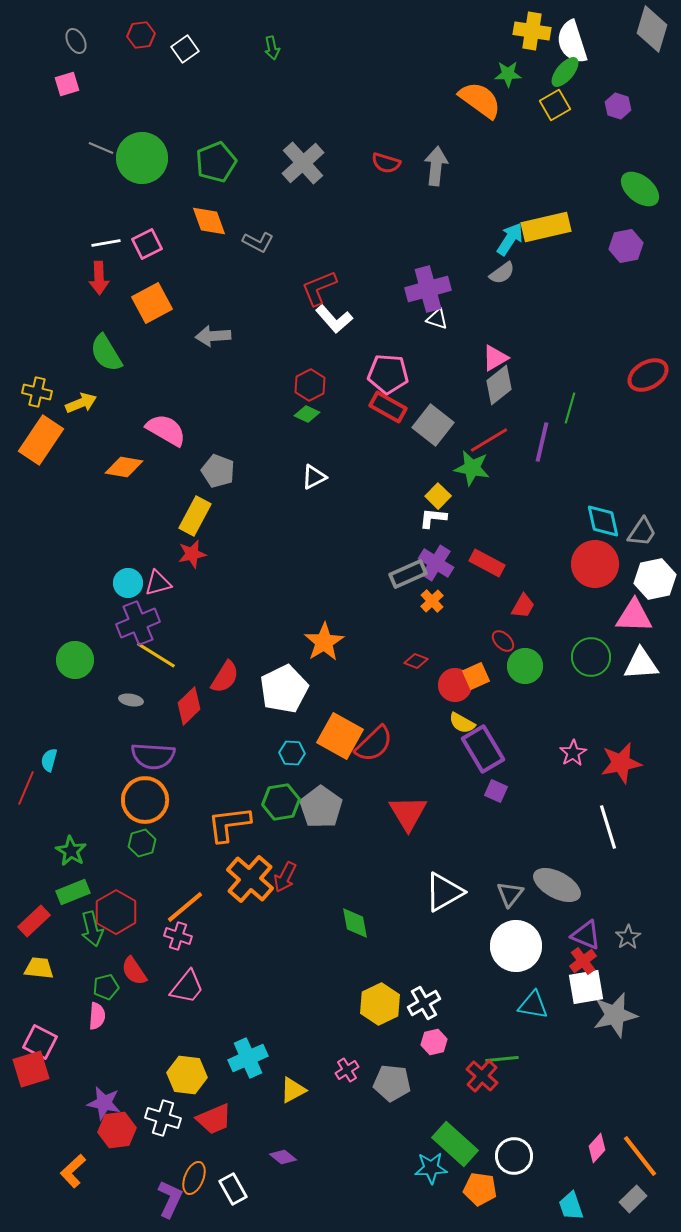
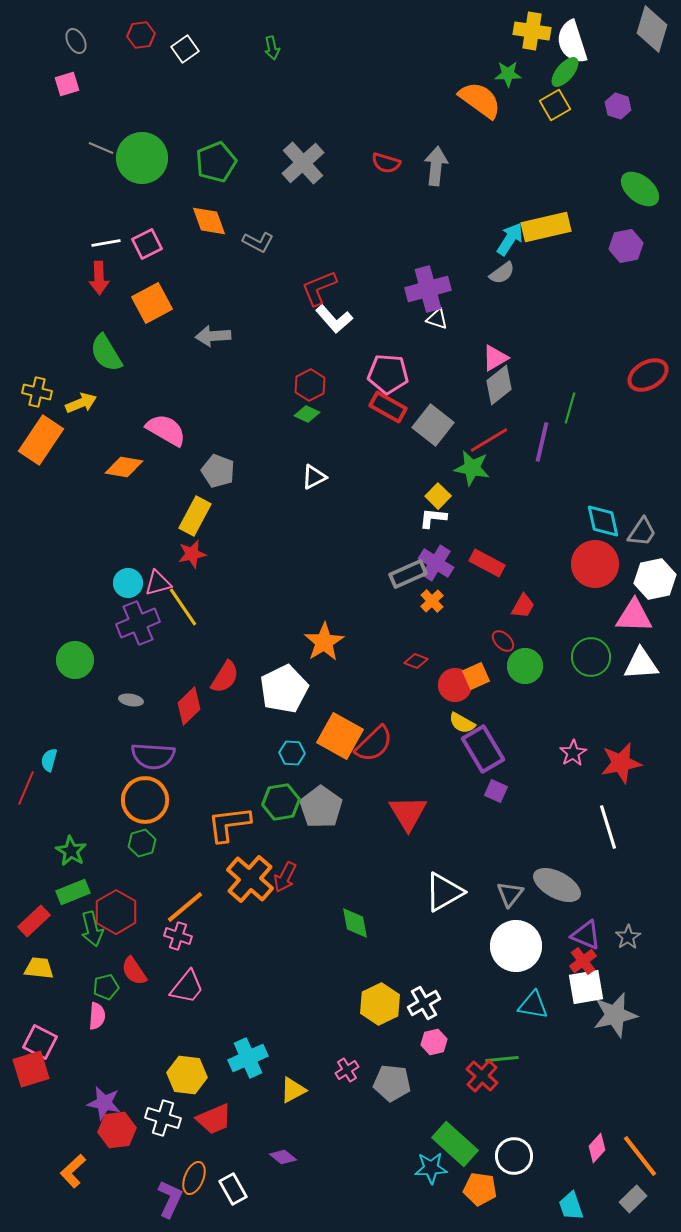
yellow line at (156, 655): moved 27 px right, 48 px up; rotated 24 degrees clockwise
